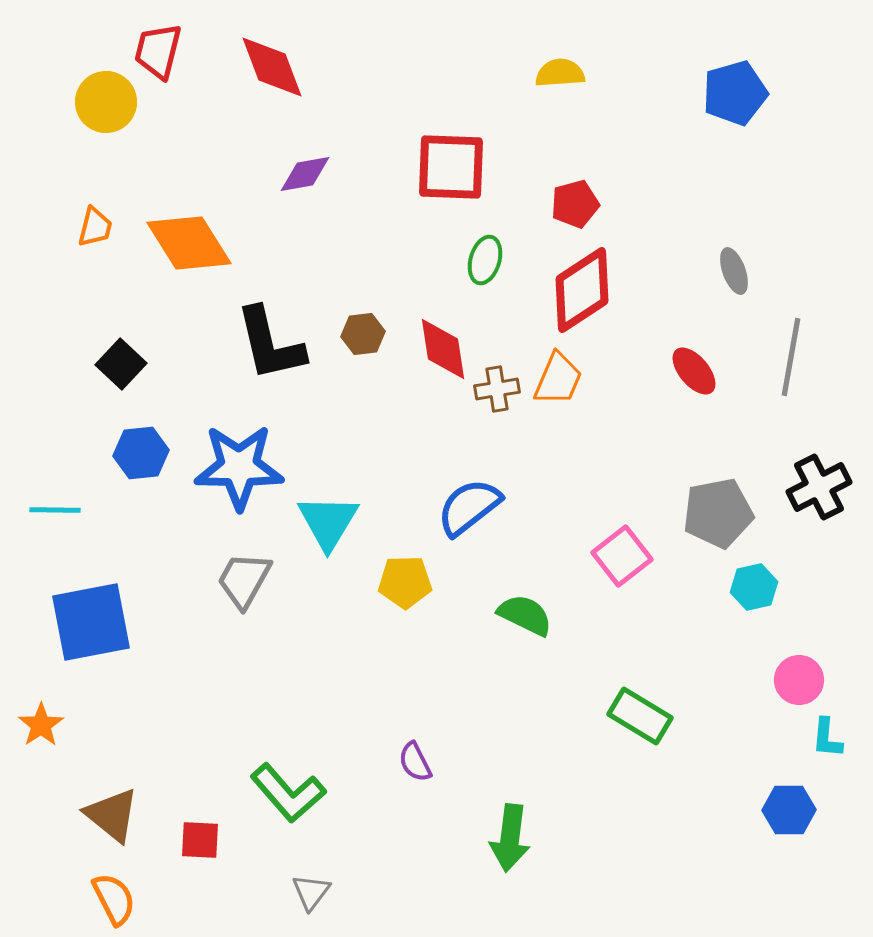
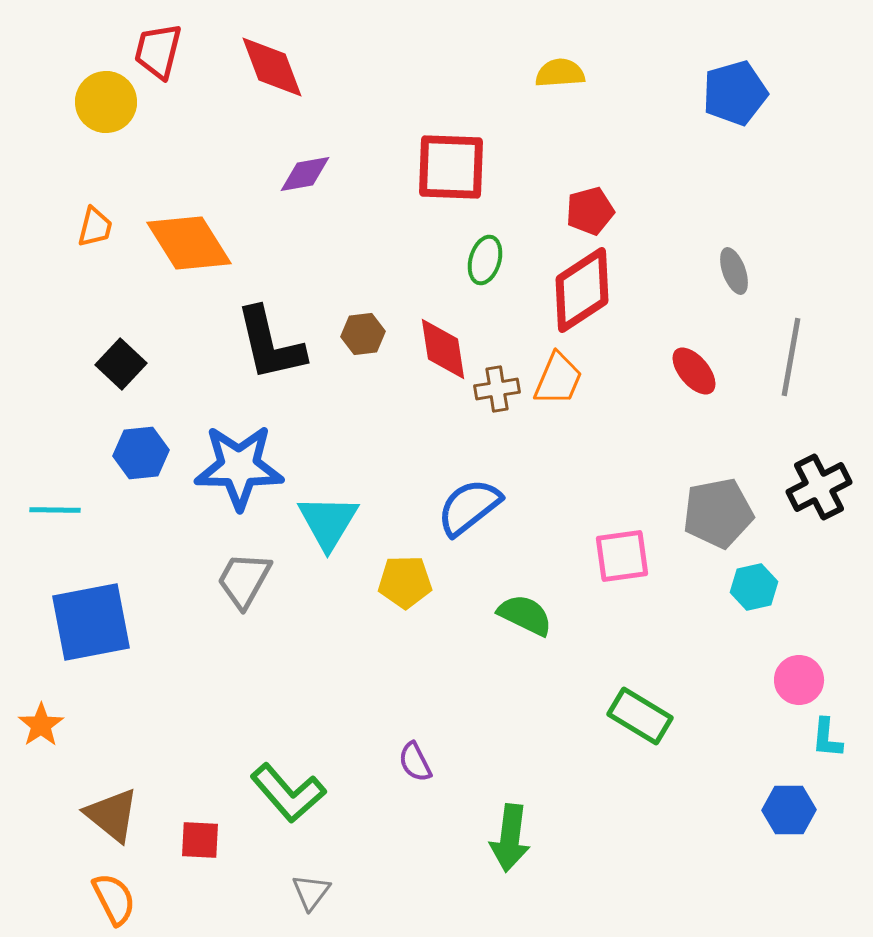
red pentagon at (575, 204): moved 15 px right, 7 px down
pink square at (622, 556): rotated 30 degrees clockwise
